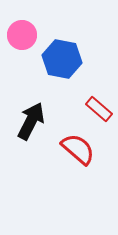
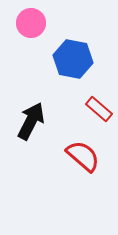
pink circle: moved 9 px right, 12 px up
blue hexagon: moved 11 px right
red semicircle: moved 5 px right, 7 px down
